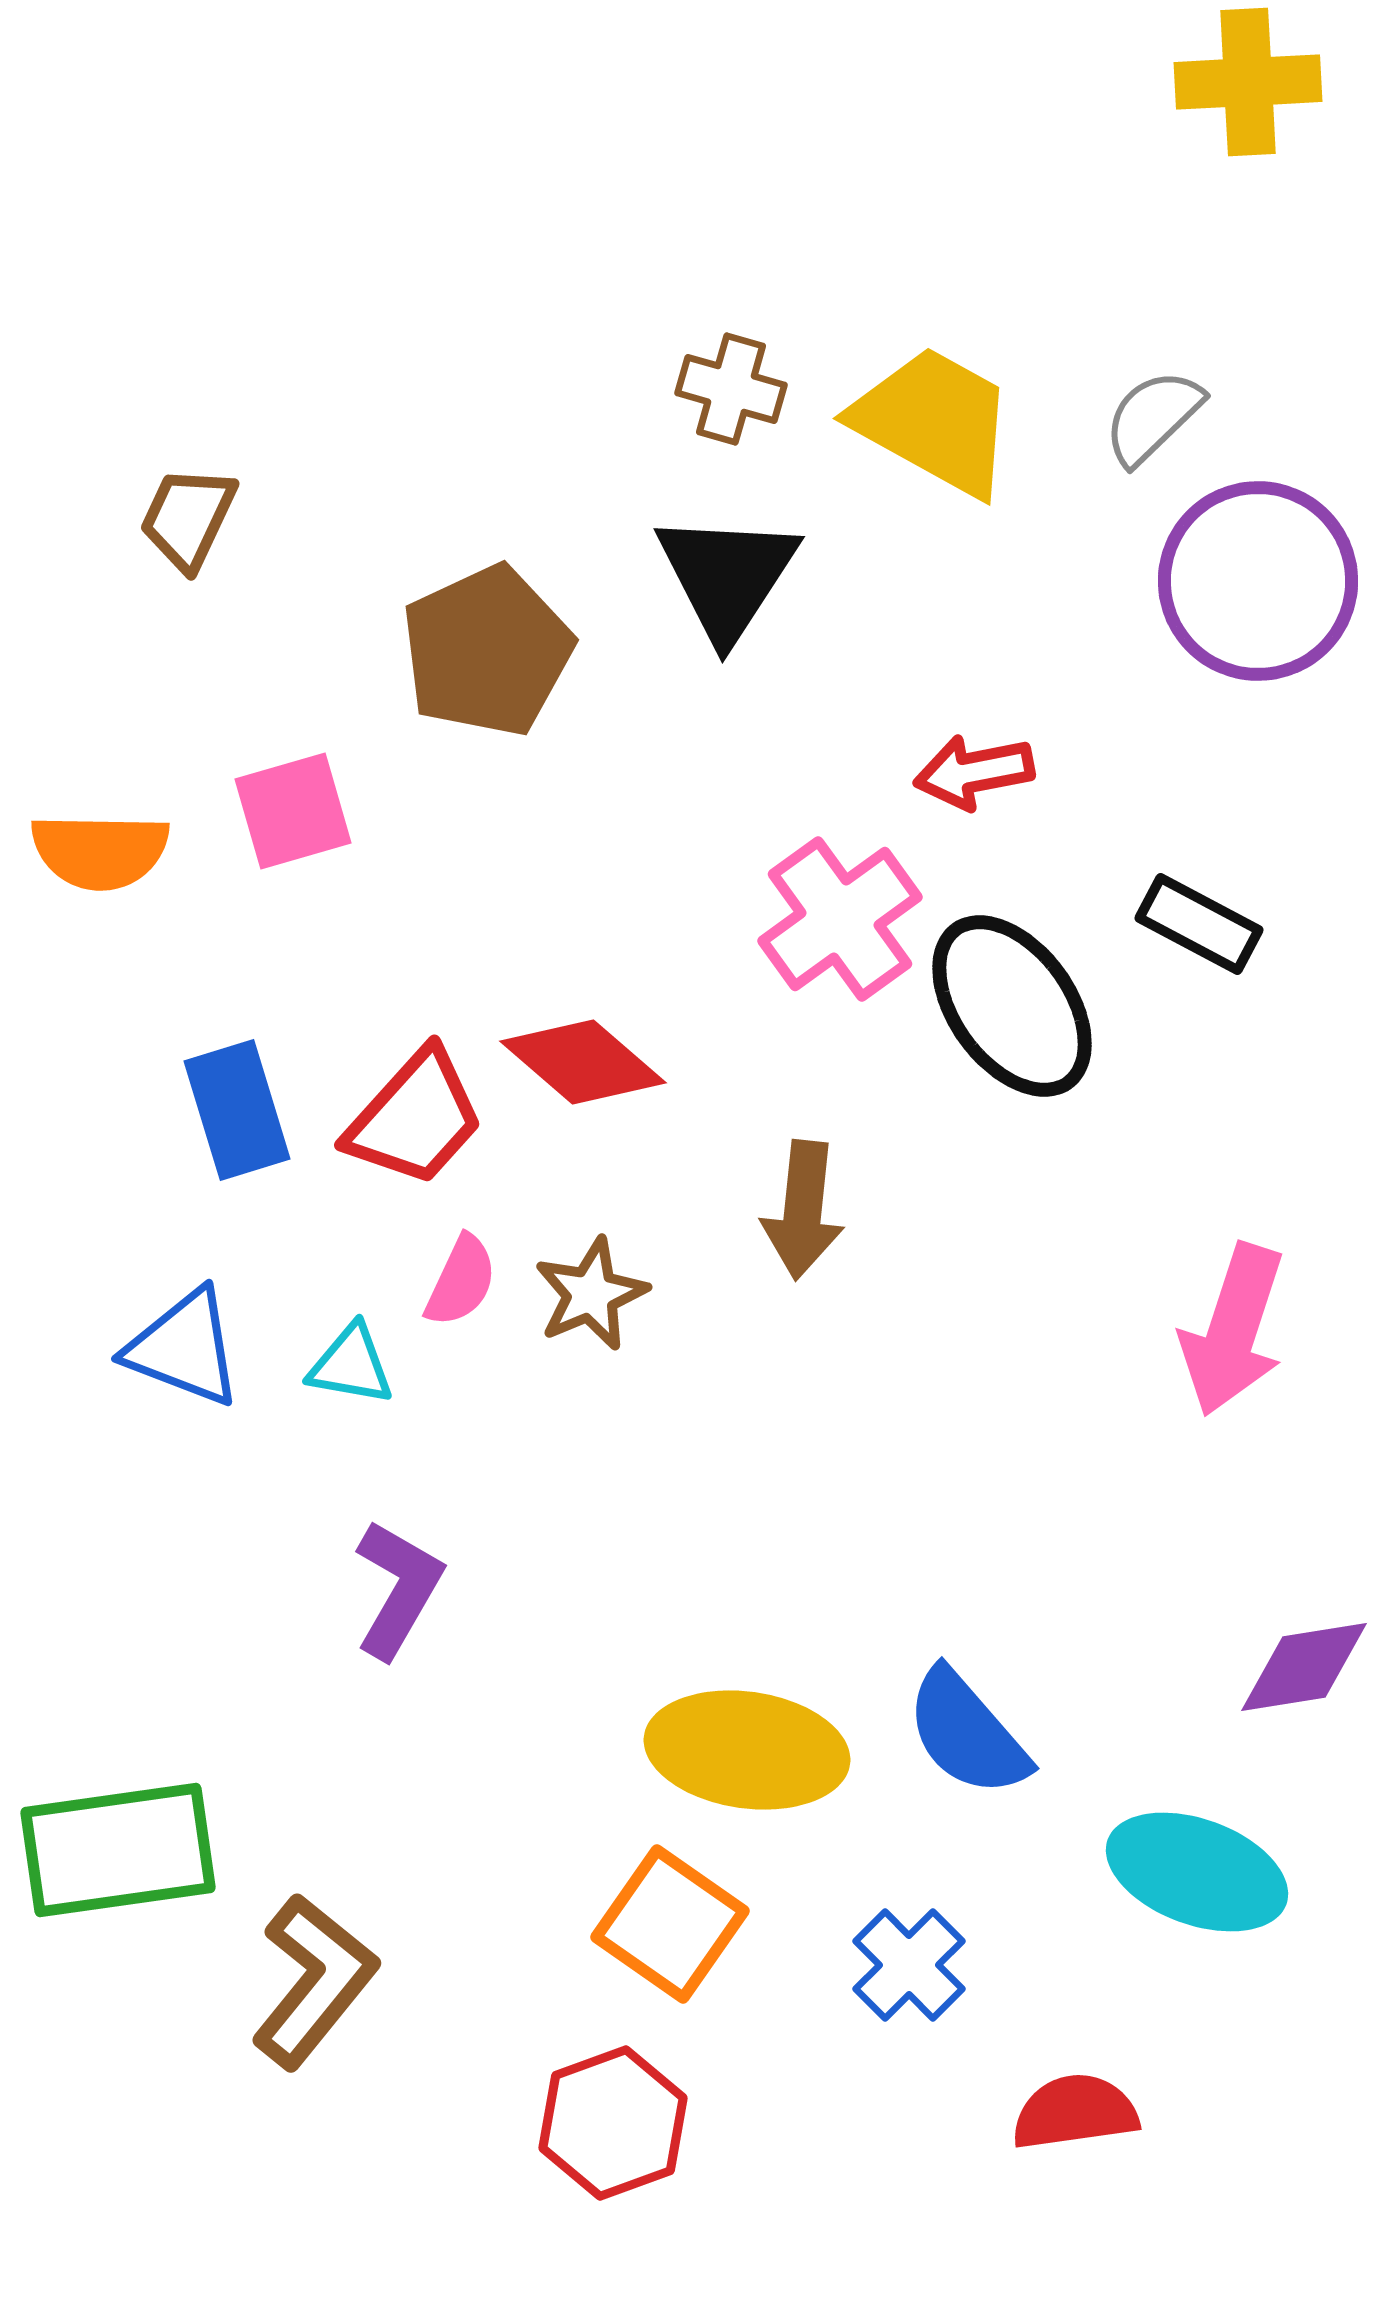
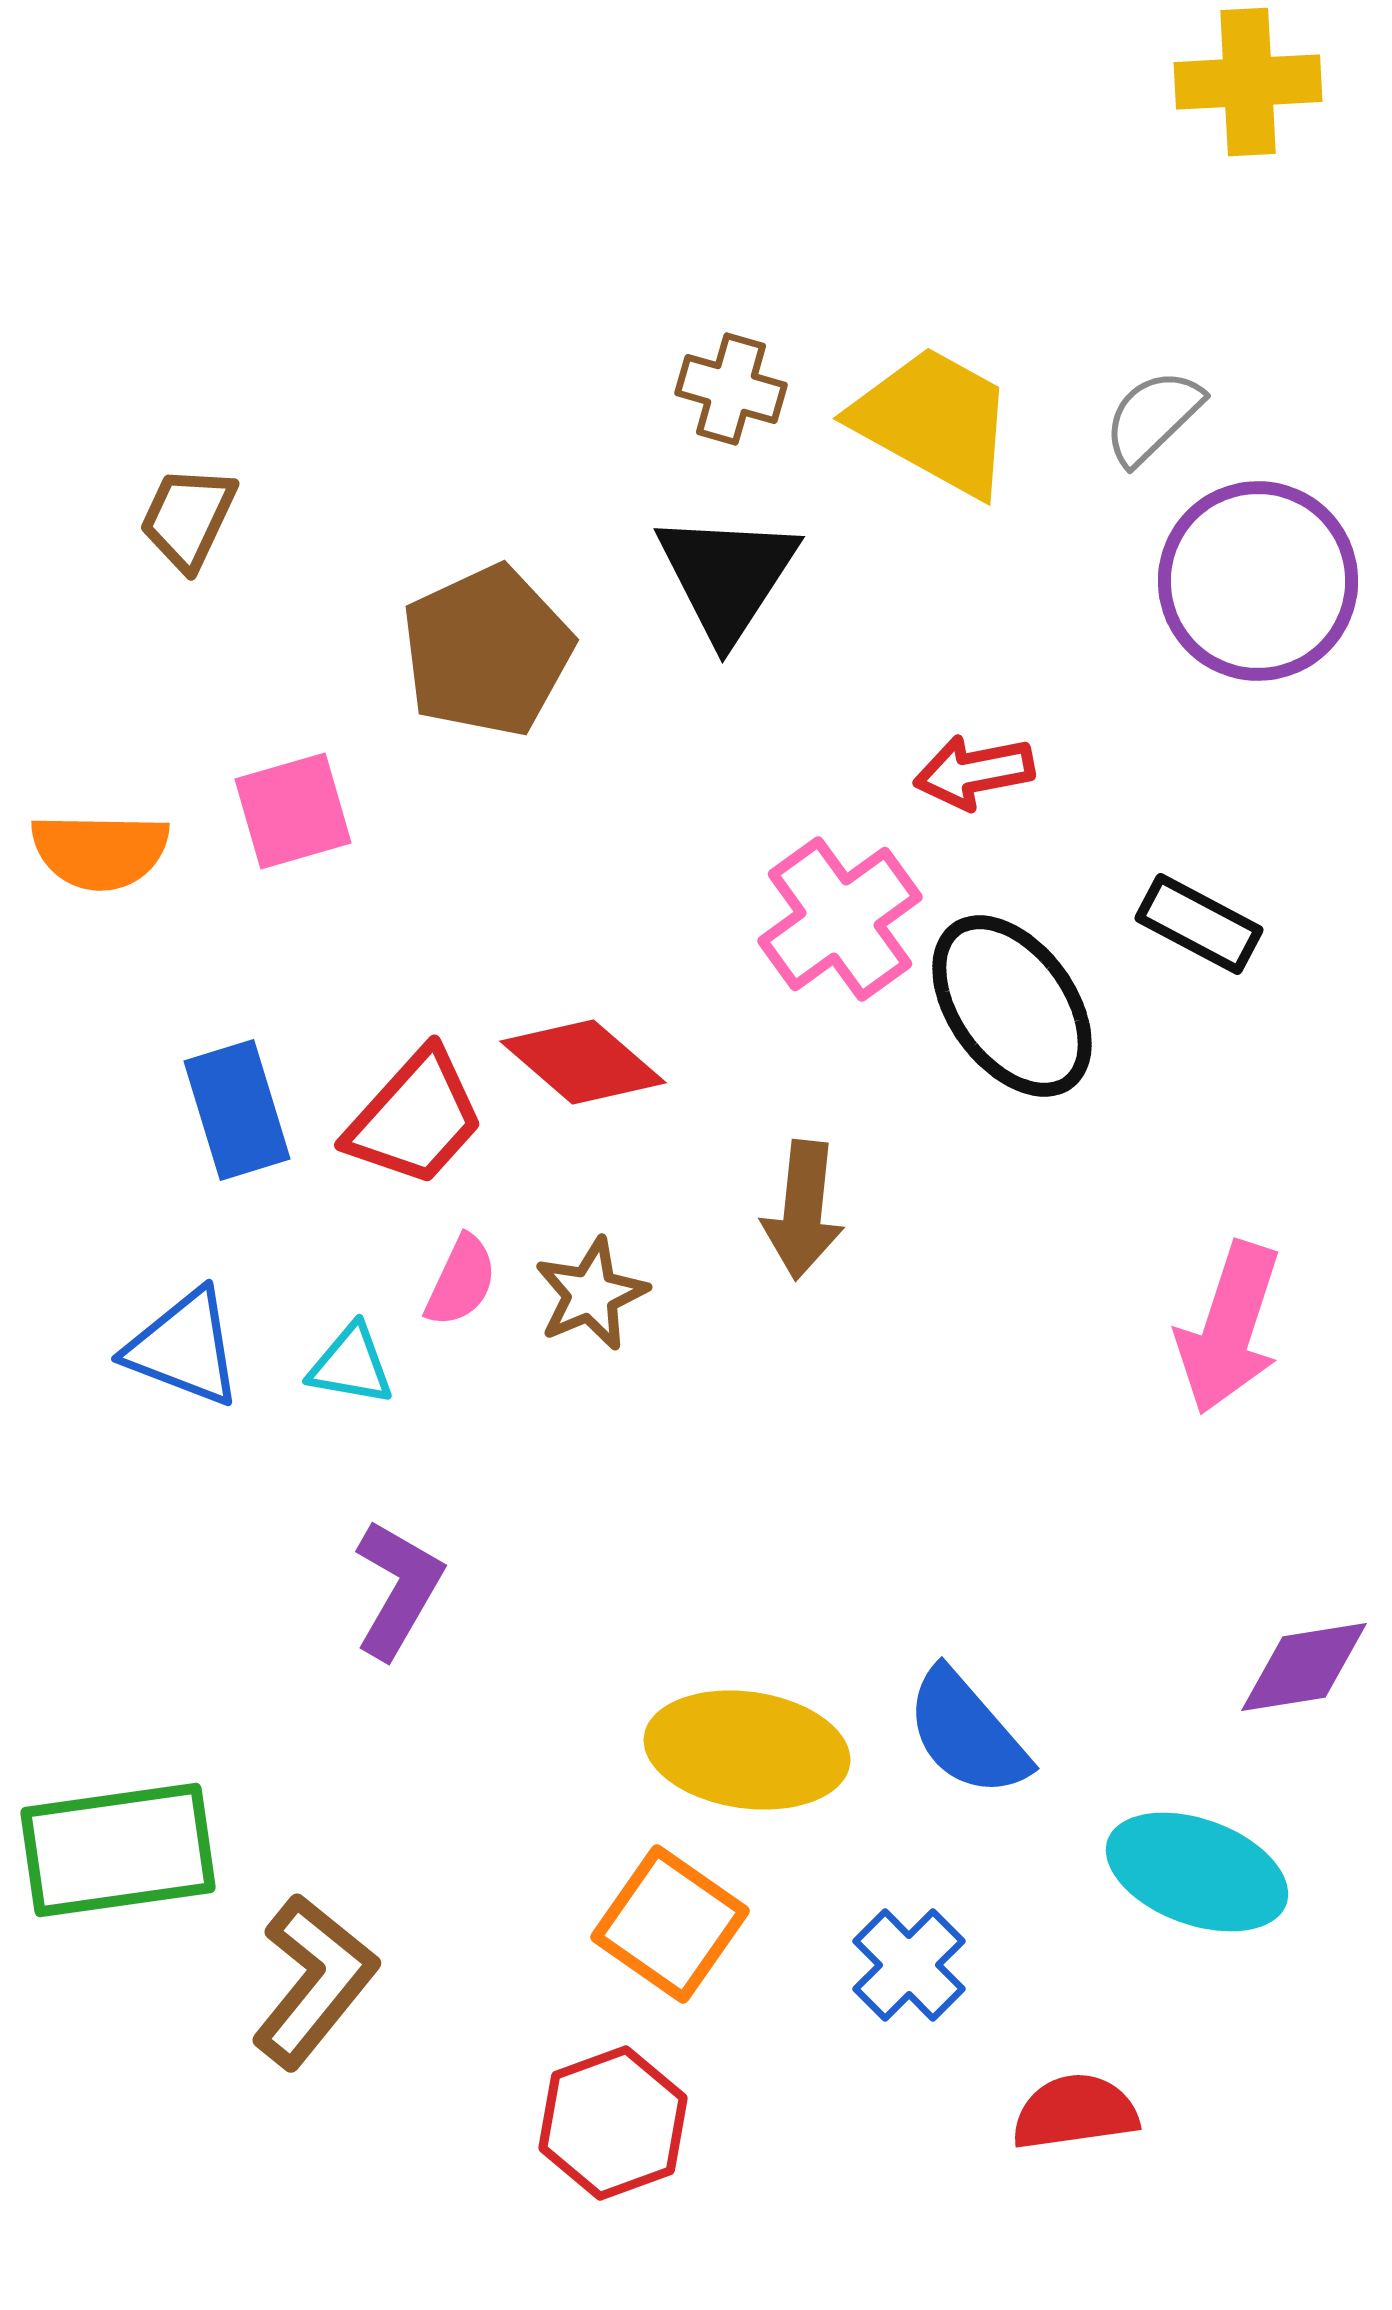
pink arrow: moved 4 px left, 2 px up
